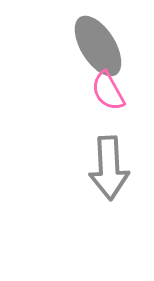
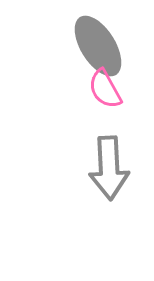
pink semicircle: moved 3 px left, 2 px up
